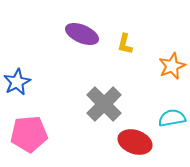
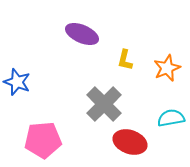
yellow L-shape: moved 16 px down
orange star: moved 5 px left, 2 px down
blue star: rotated 24 degrees counterclockwise
cyan semicircle: moved 1 px left
pink pentagon: moved 14 px right, 6 px down
red ellipse: moved 5 px left
